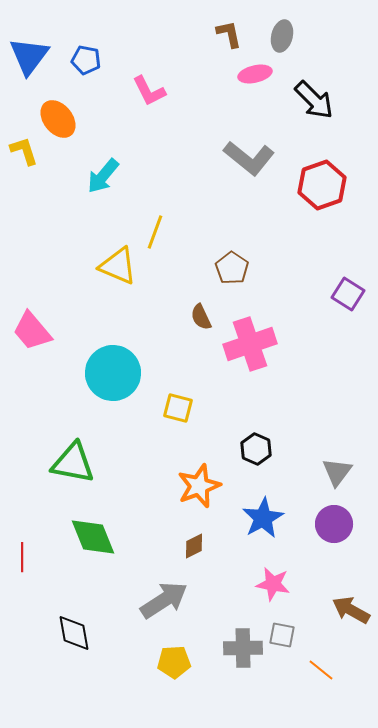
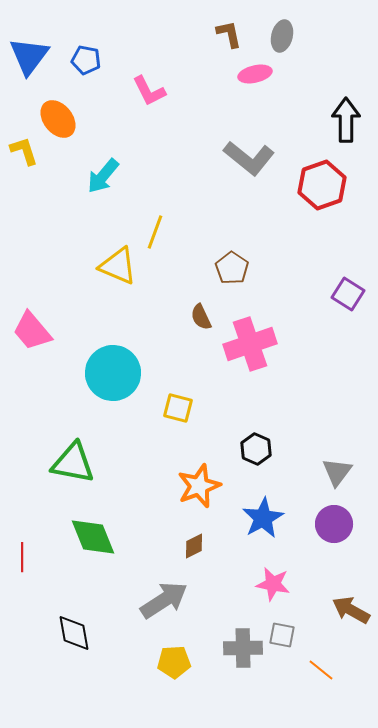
black arrow: moved 32 px right, 20 px down; rotated 135 degrees counterclockwise
